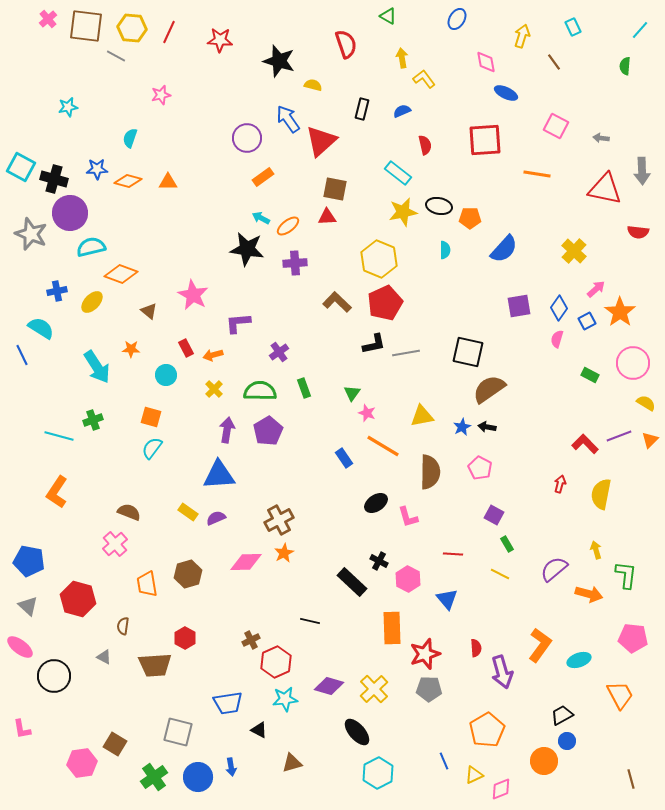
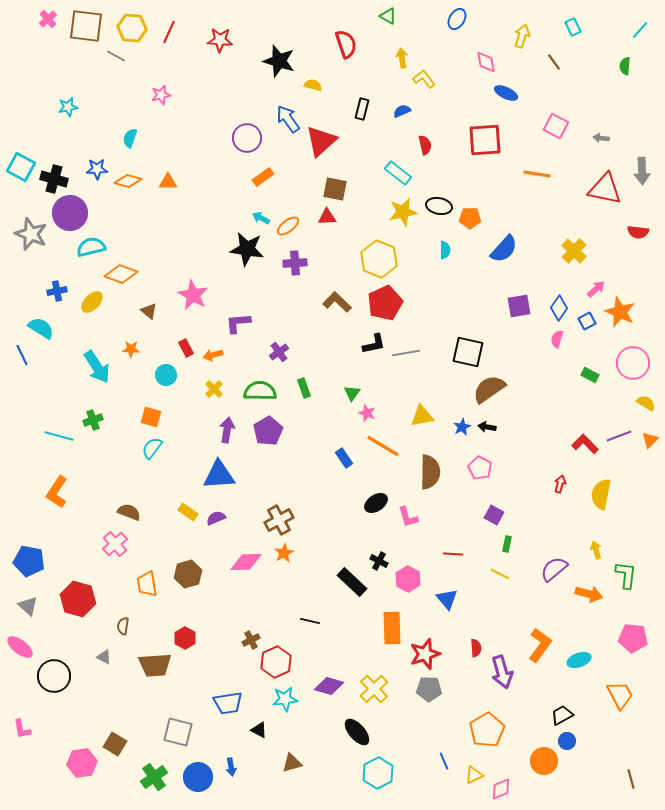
orange star at (620, 312): rotated 12 degrees counterclockwise
green rectangle at (507, 544): rotated 42 degrees clockwise
